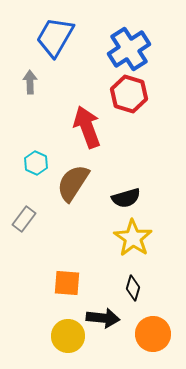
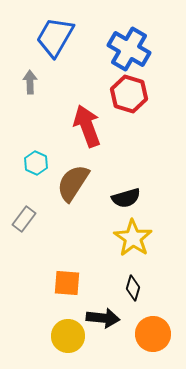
blue cross: rotated 27 degrees counterclockwise
red arrow: moved 1 px up
